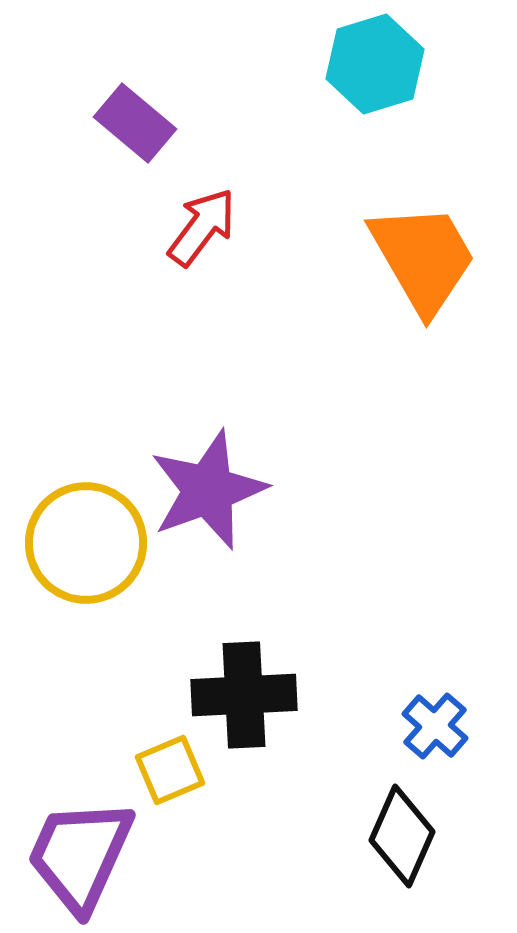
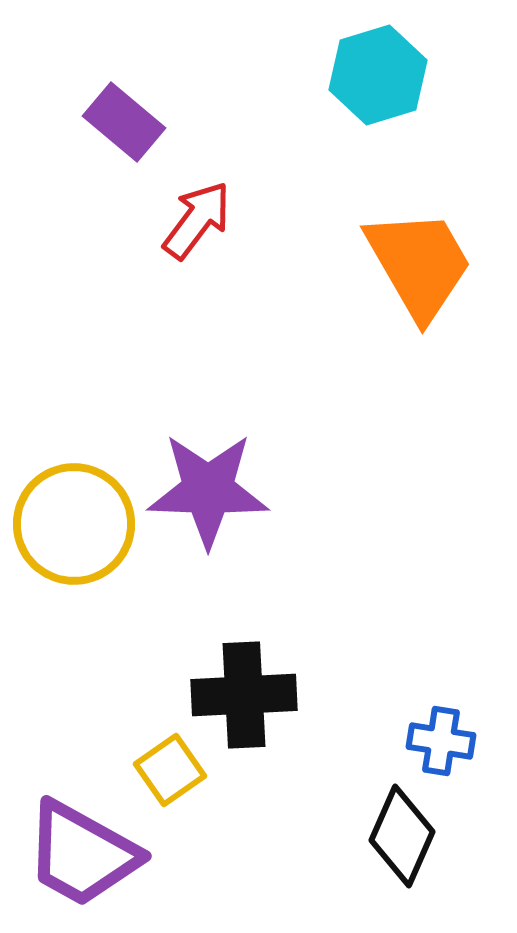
cyan hexagon: moved 3 px right, 11 px down
purple rectangle: moved 11 px left, 1 px up
red arrow: moved 5 px left, 7 px up
orange trapezoid: moved 4 px left, 6 px down
purple star: rotated 22 degrees clockwise
yellow circle: moved 12 px left, 19 px up
blue cross: moved 6 px right, 15 px down; rotated 32 degrees counterclockwise
yellow square: rotated 12 degrees counterclockwise
purple trapezoid: moved 2 px right, 1 px up; rotated 85 degrees counterclockwise
